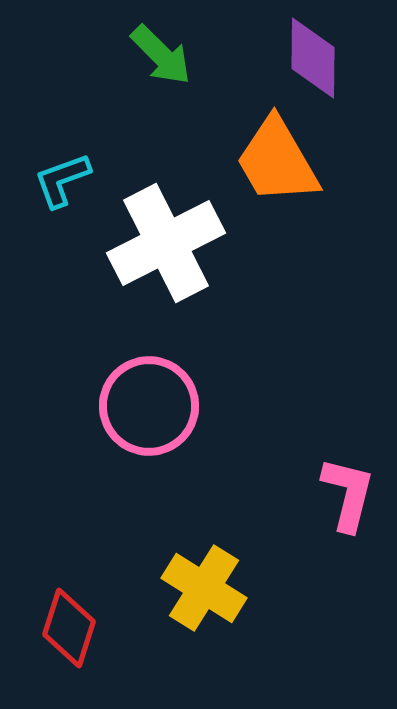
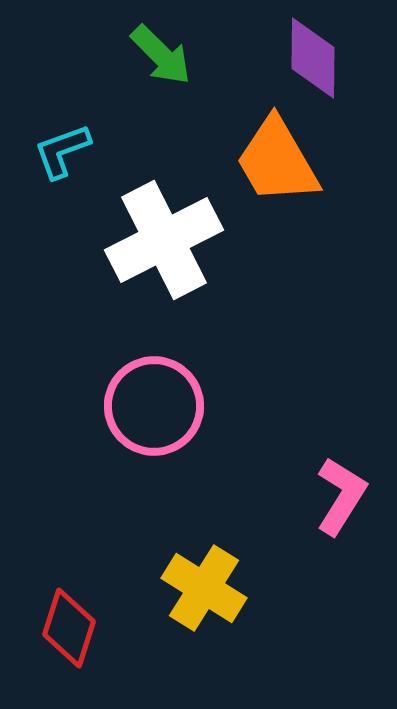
cyan L-shape: moved 29 px up
white cross: moved 2 px left, 3 px up
pink circle: moved 5 px right
pink L-shape: moved 7 px left, 2 px down; rotated 18 degrees clockwise
